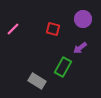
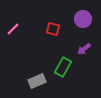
purple arrow: moved 4 px right, 1 px down
gray rectangle: rotated 54 degrees counterclockwise
